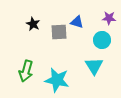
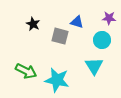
gray square: moved 1 px right, 4 px down; rotated 18 degrees clockwise
green arrow: rotated 80 degrees counterclockwise
